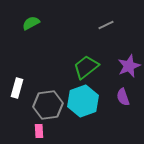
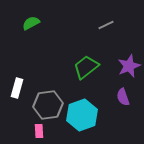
cyan hexagon: moved 1 px left, 14 px down
